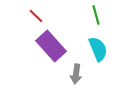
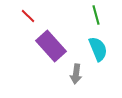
red line: moved 8 px left
